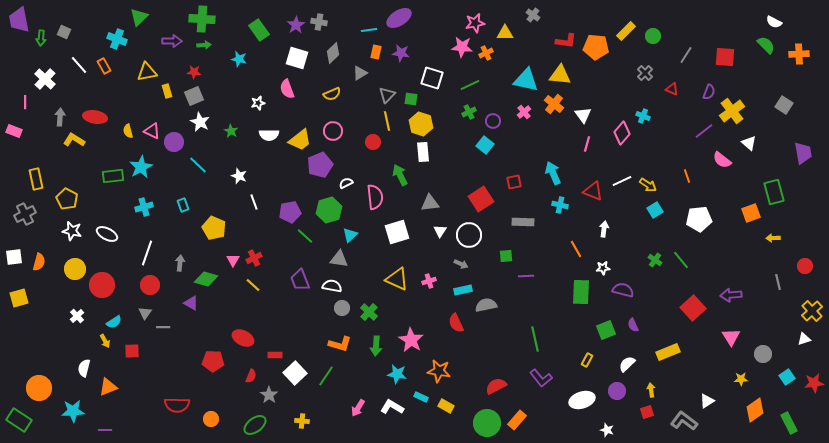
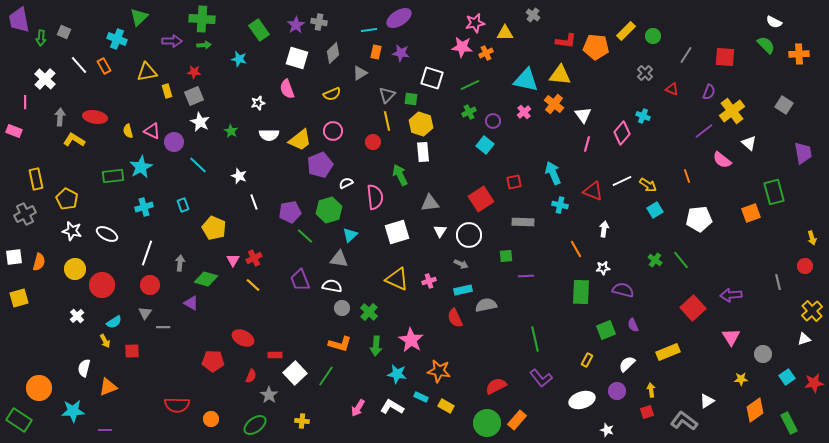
yellow arrow at (773, 238): moved 39 px right; rotated 104 degrees counterclockwise
red semicircle at (456, 323): moved 1 px left, 5 px up
